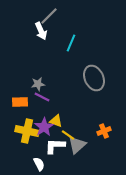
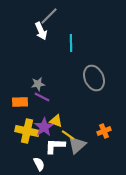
cyan line: rotated 24 degrees counterclockwise
